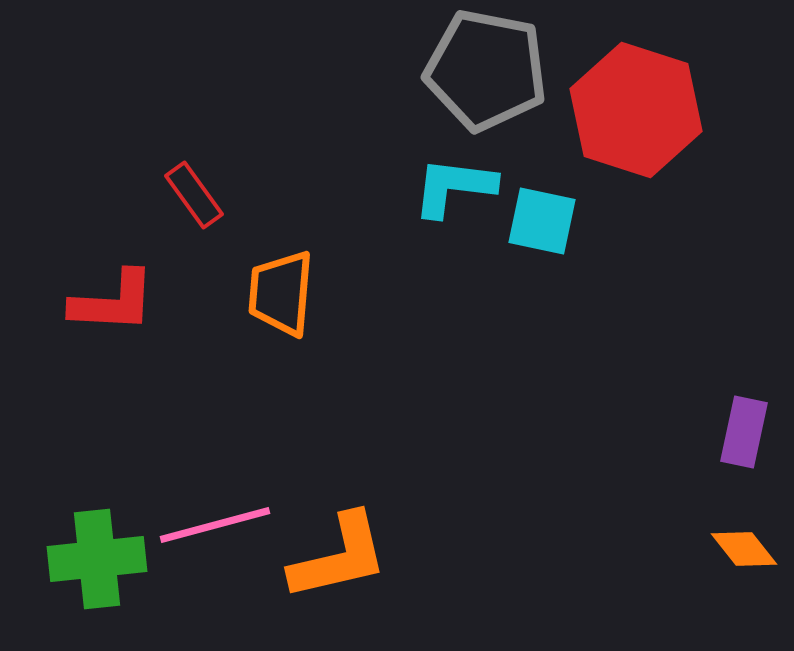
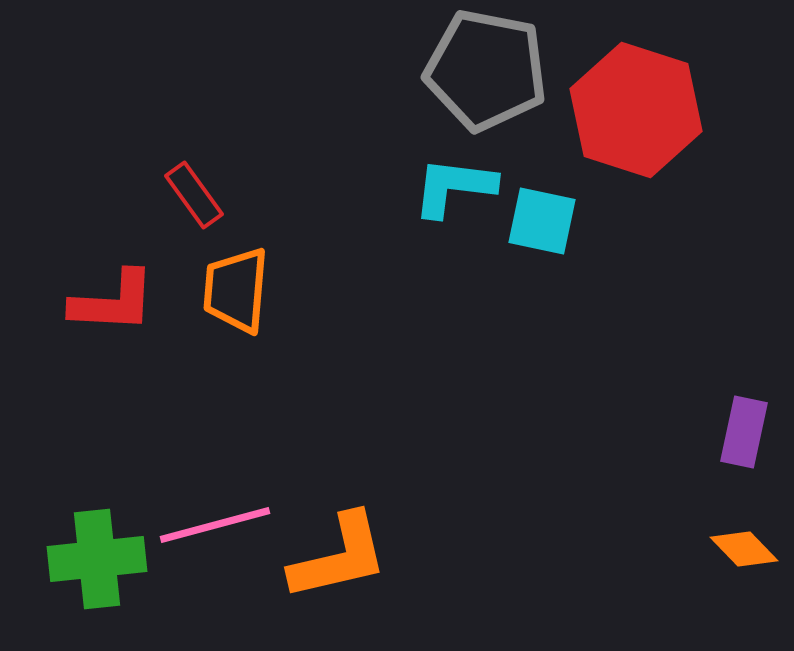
orange trapezoid: moved 45 px left, 3 px up
orange diamond: rotated 6 degrees counterclockwise
